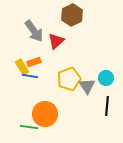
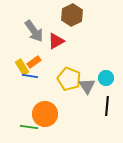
red triangle: rotated 12 degrees clockwise
orange rectangle: rotated 16 degrees counterclockwise
yellow pentagon: rotated 30 degrees counterclockwise
